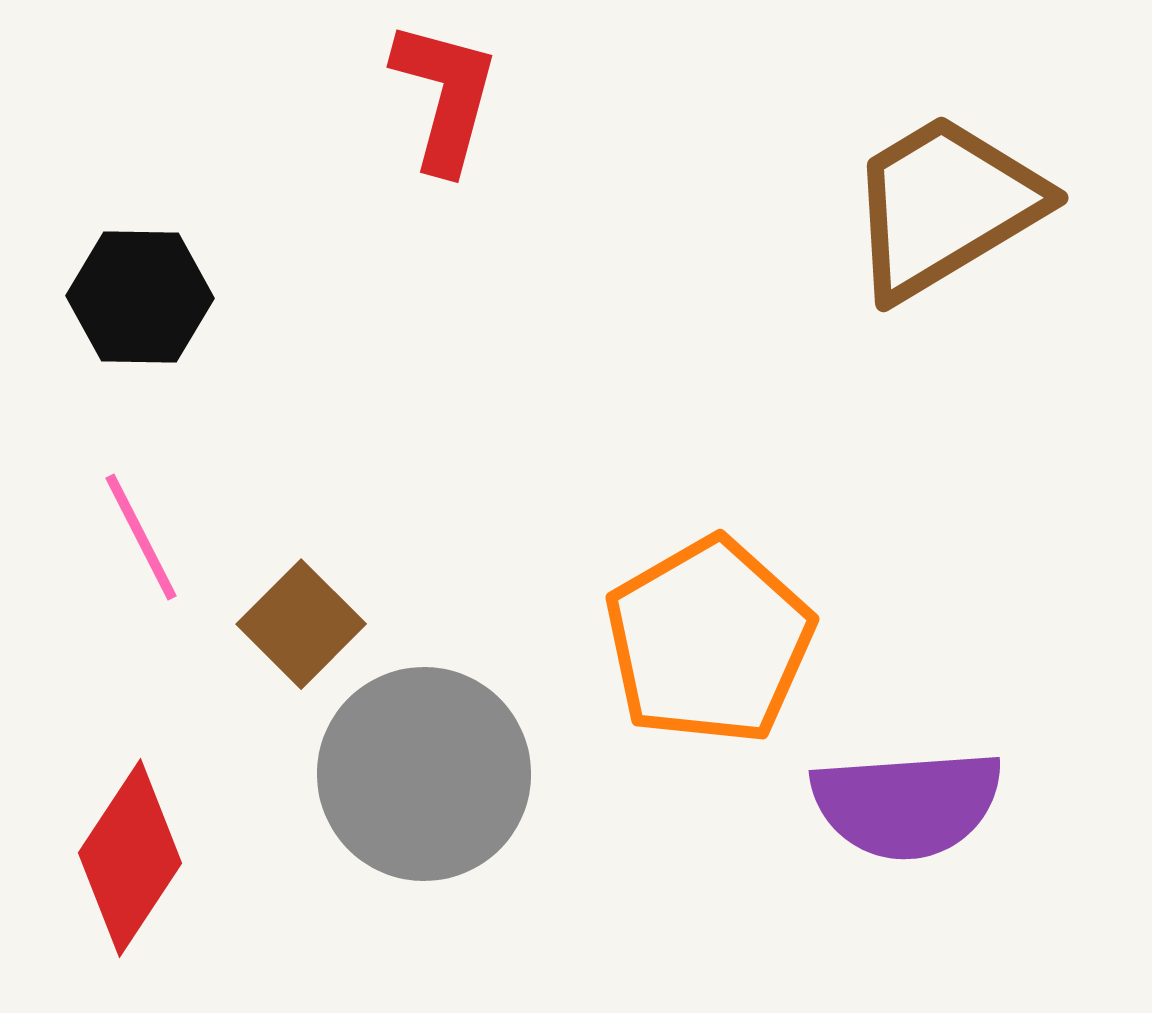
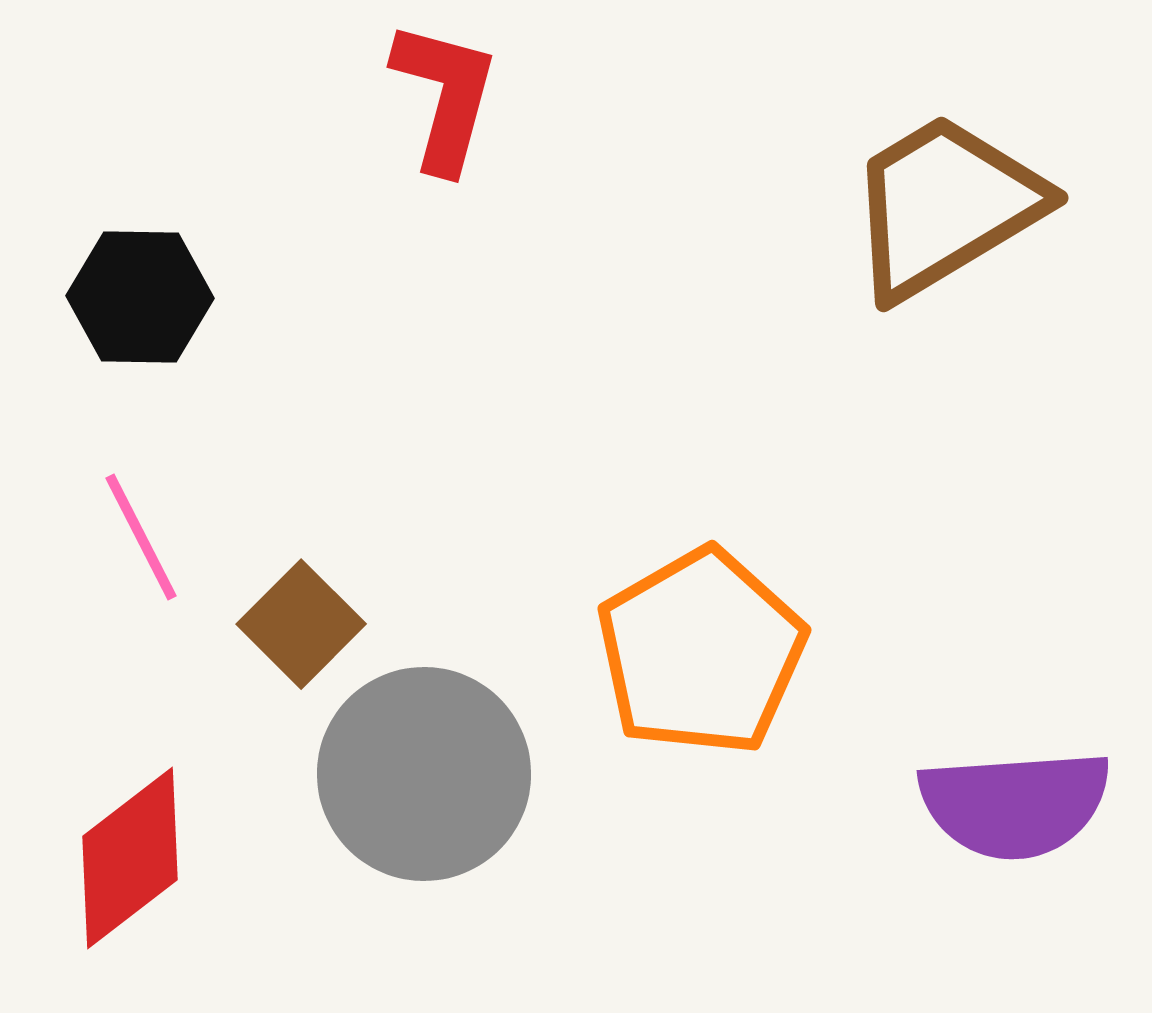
orange pentagon: moved 8 px left, 11 px down
purple semicircle: moved 108 px right
red diamond: rotated 19 degrees clockwise
